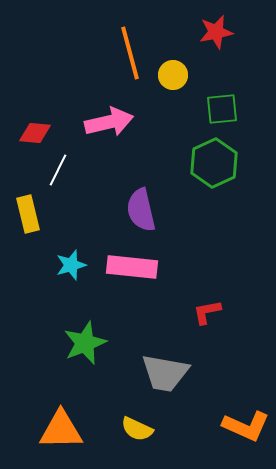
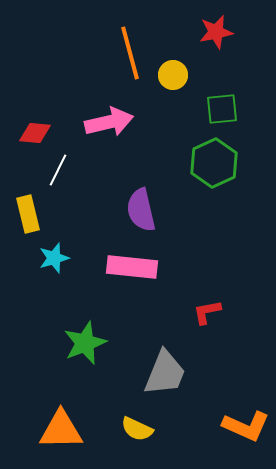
cyan star: moved 17 px left, 7 px up
gray trapezoid: rotated 78 degrees counterclockwise
